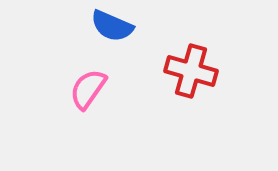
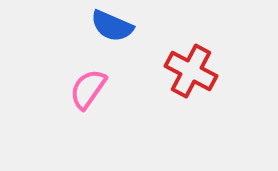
red cross: rotated 12 degrees clockwise
